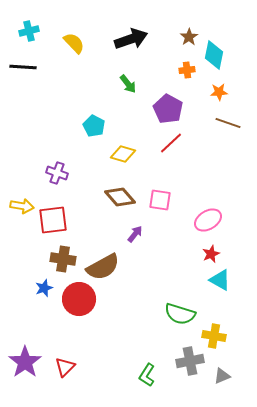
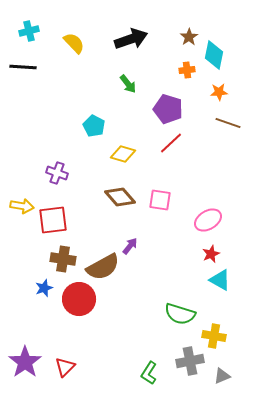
purple pentagon: rotated 12 degrees counterclockwise
purple arrow: moved 5 px left, 12 px down
green L-shape: moved 2 px right, 2 px up
